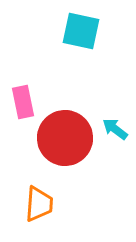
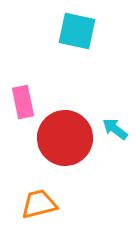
cyan square: moved 4 px left
orange trapezoid: rotated 108 degrees counterclockwise
